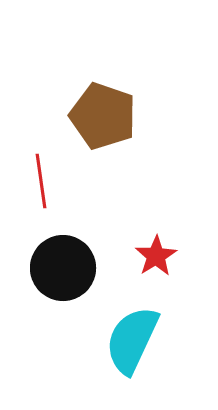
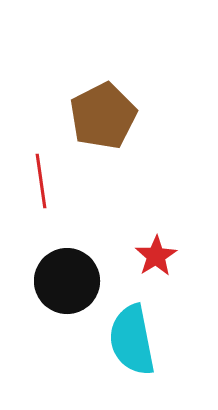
brown pentagon: rotated 26 degrees clockwise
black circle: moved 4 px right, 13 px down
cyan semicircle: rotated 36 degrees counterclockwise
